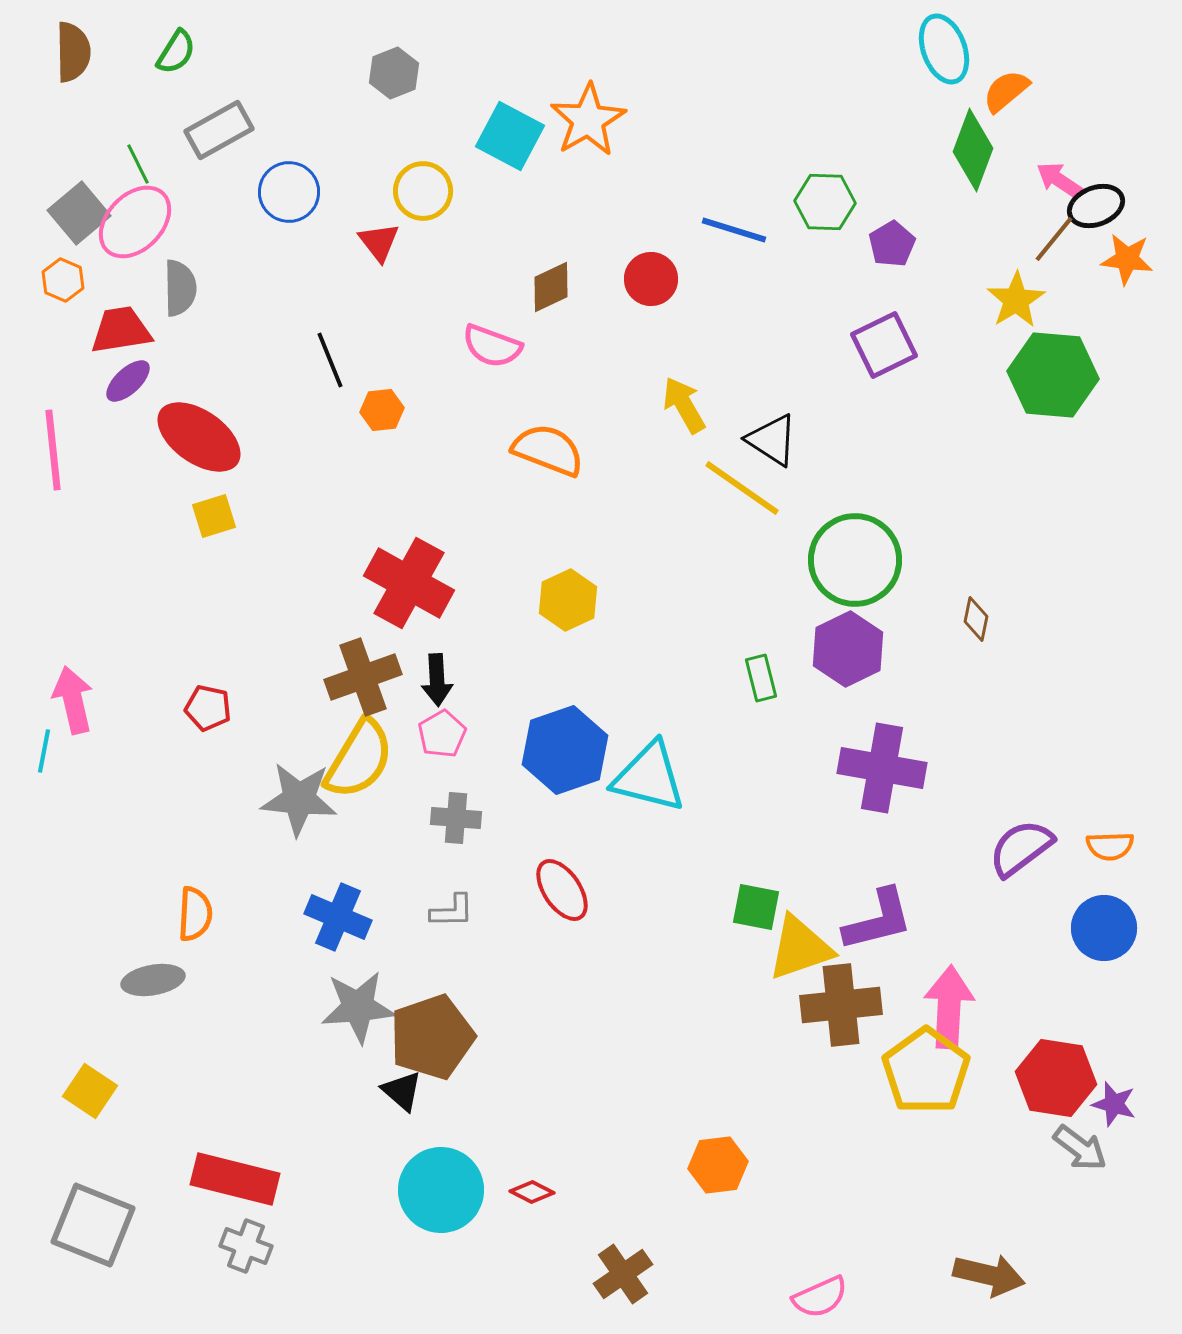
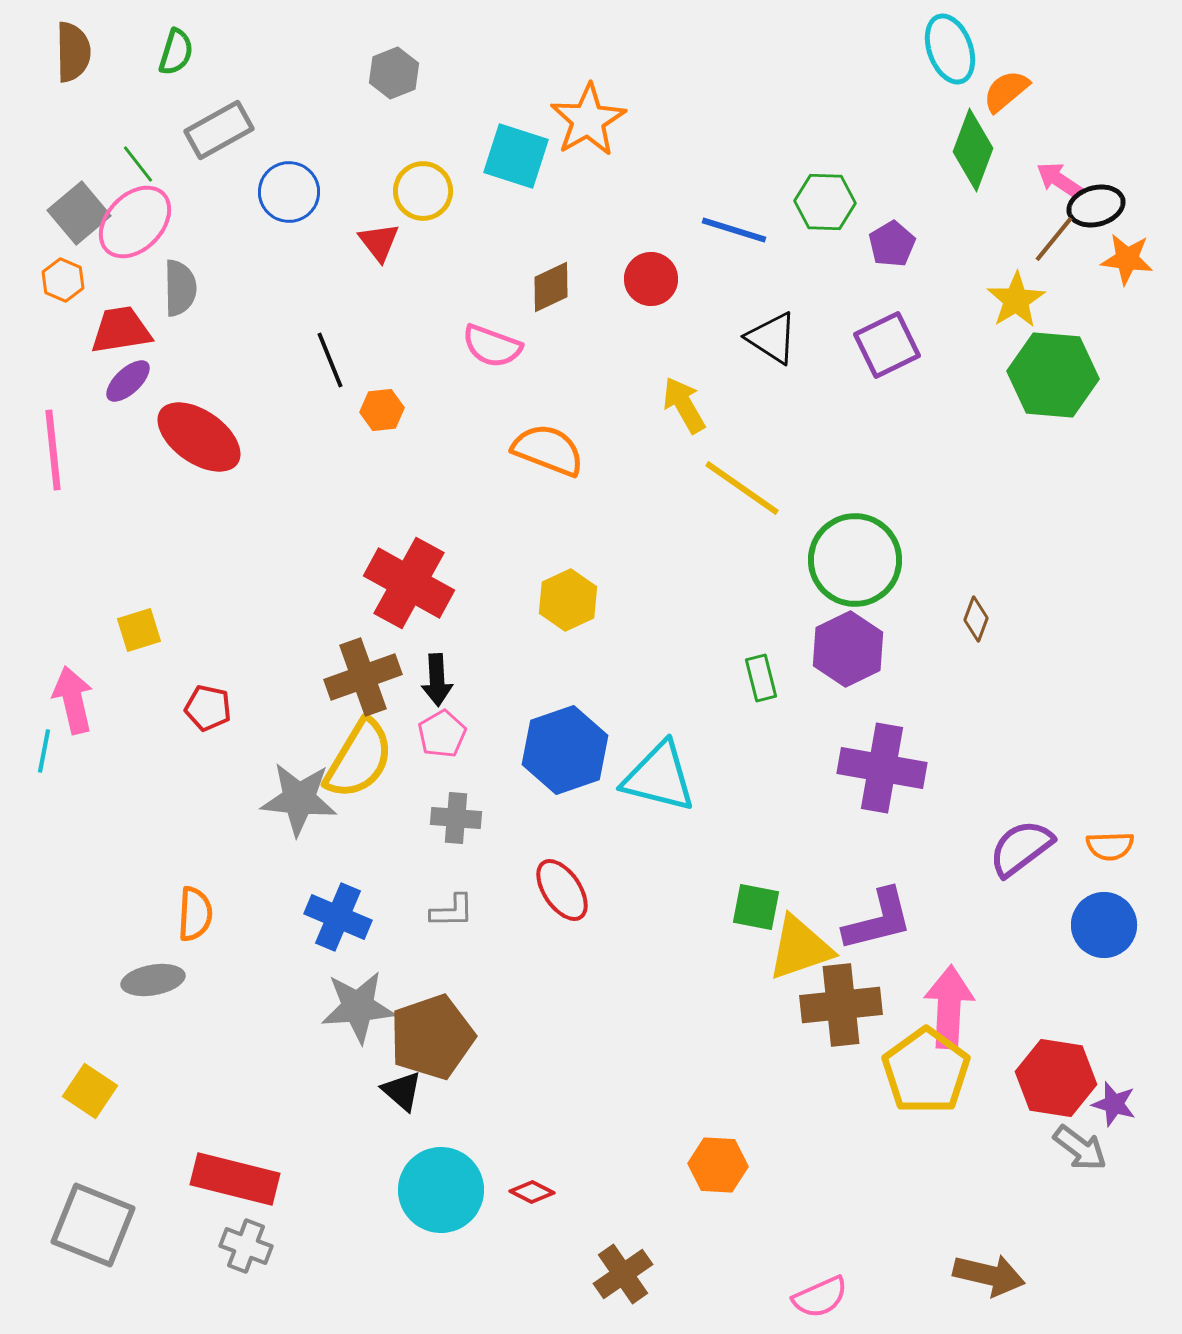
cyan ellipse at (944, 49): moved 6 px right
green semicircle at (176, 52): rotated 15 degrees counterclockwise
cyan square at (510, 136): moved 6 px right, 20 px down; rotated 10 degrees counterclockwise
green line at (138, 164): rotated 12 degrees counterclockwise
black ellipse at (1096, 206): rotated 6 degrees clockwise
purple square at (884, 345): moved 3 px right
black triangle at (772, 440): moved 102 px up
yellow square at (214, 516): moved 75 px left, 114 px down
brown diamond at (976, 619): rotated 9 degrees clockwise
cyan triangle at (649, 777): moved 10 px right
blue circle at (1104, 928): moved 3 px up
orange hexagon at (718, 1165): rotated 10 degrees clockwise
